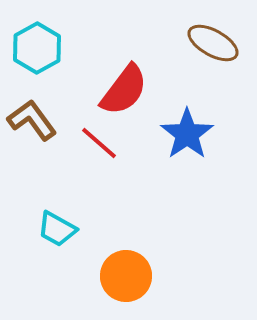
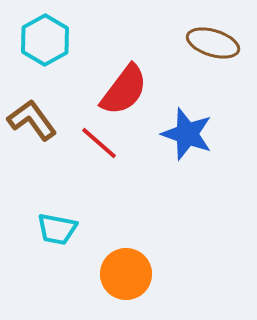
brown ellipse: rotated 12 degrees counterclockwise
cyan hexagon: moved 8 px right, 8 px up
blue star: rotated 18 degrees counterclockwise
cyan trapezoid: rotated 18 degrees counterclockwise
orange circle: moved 2 px up
